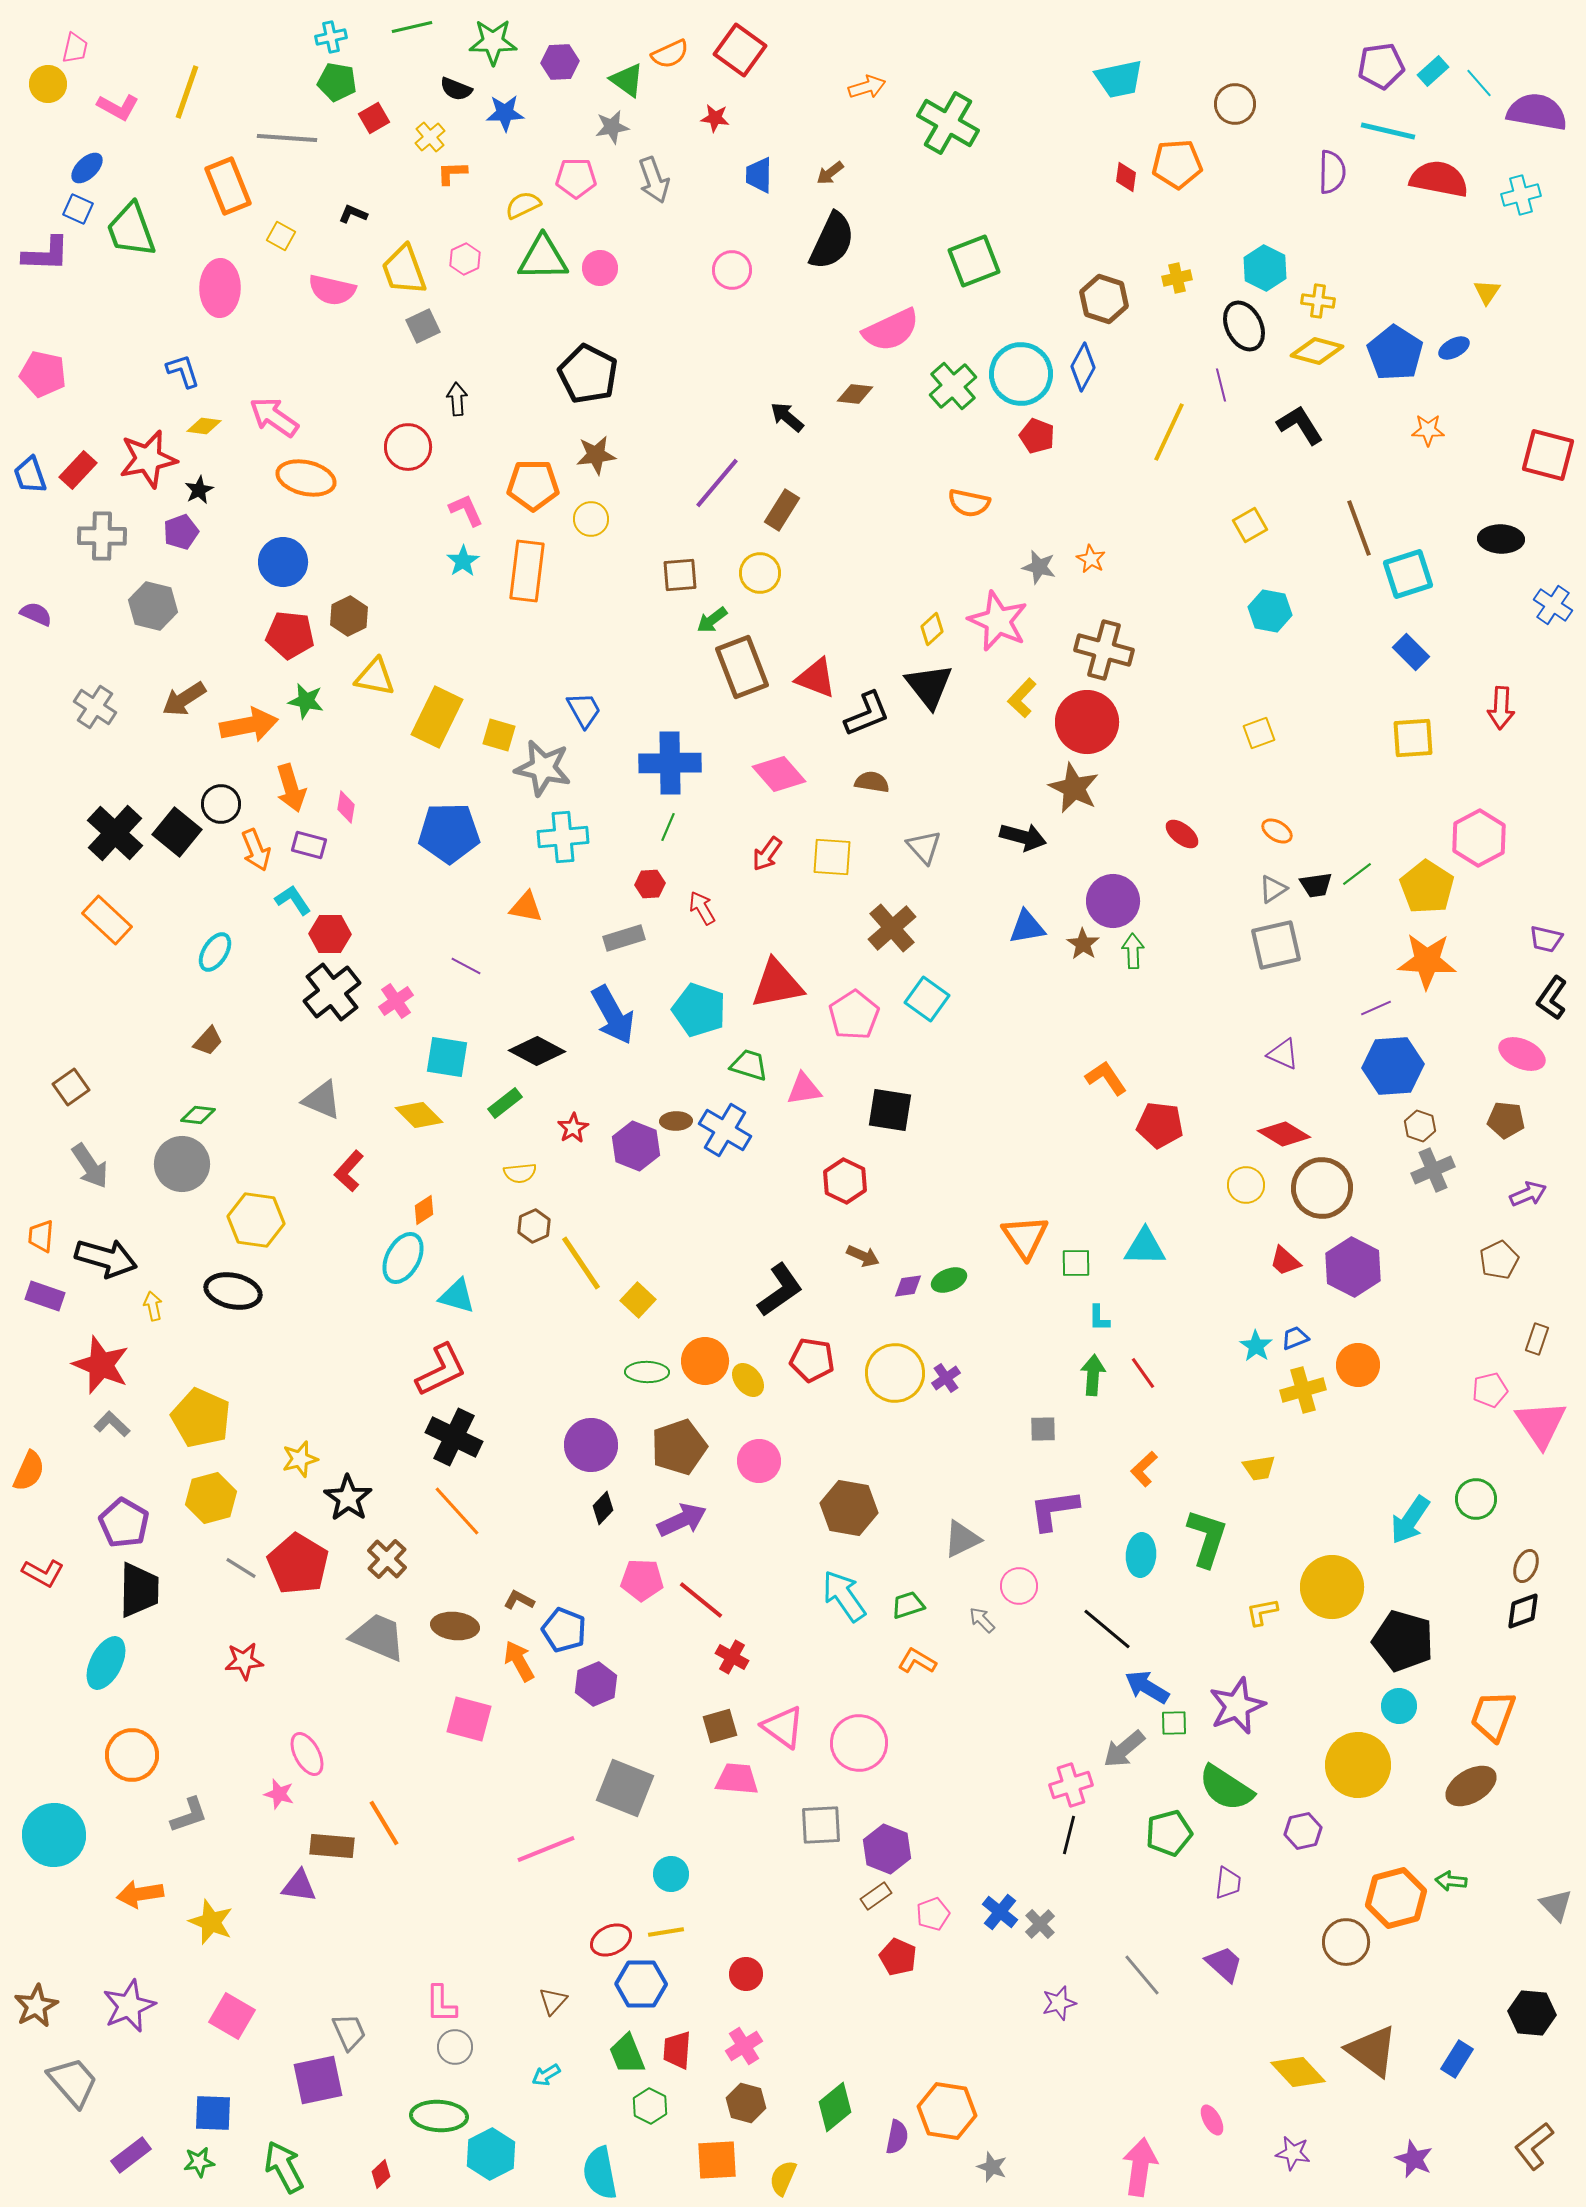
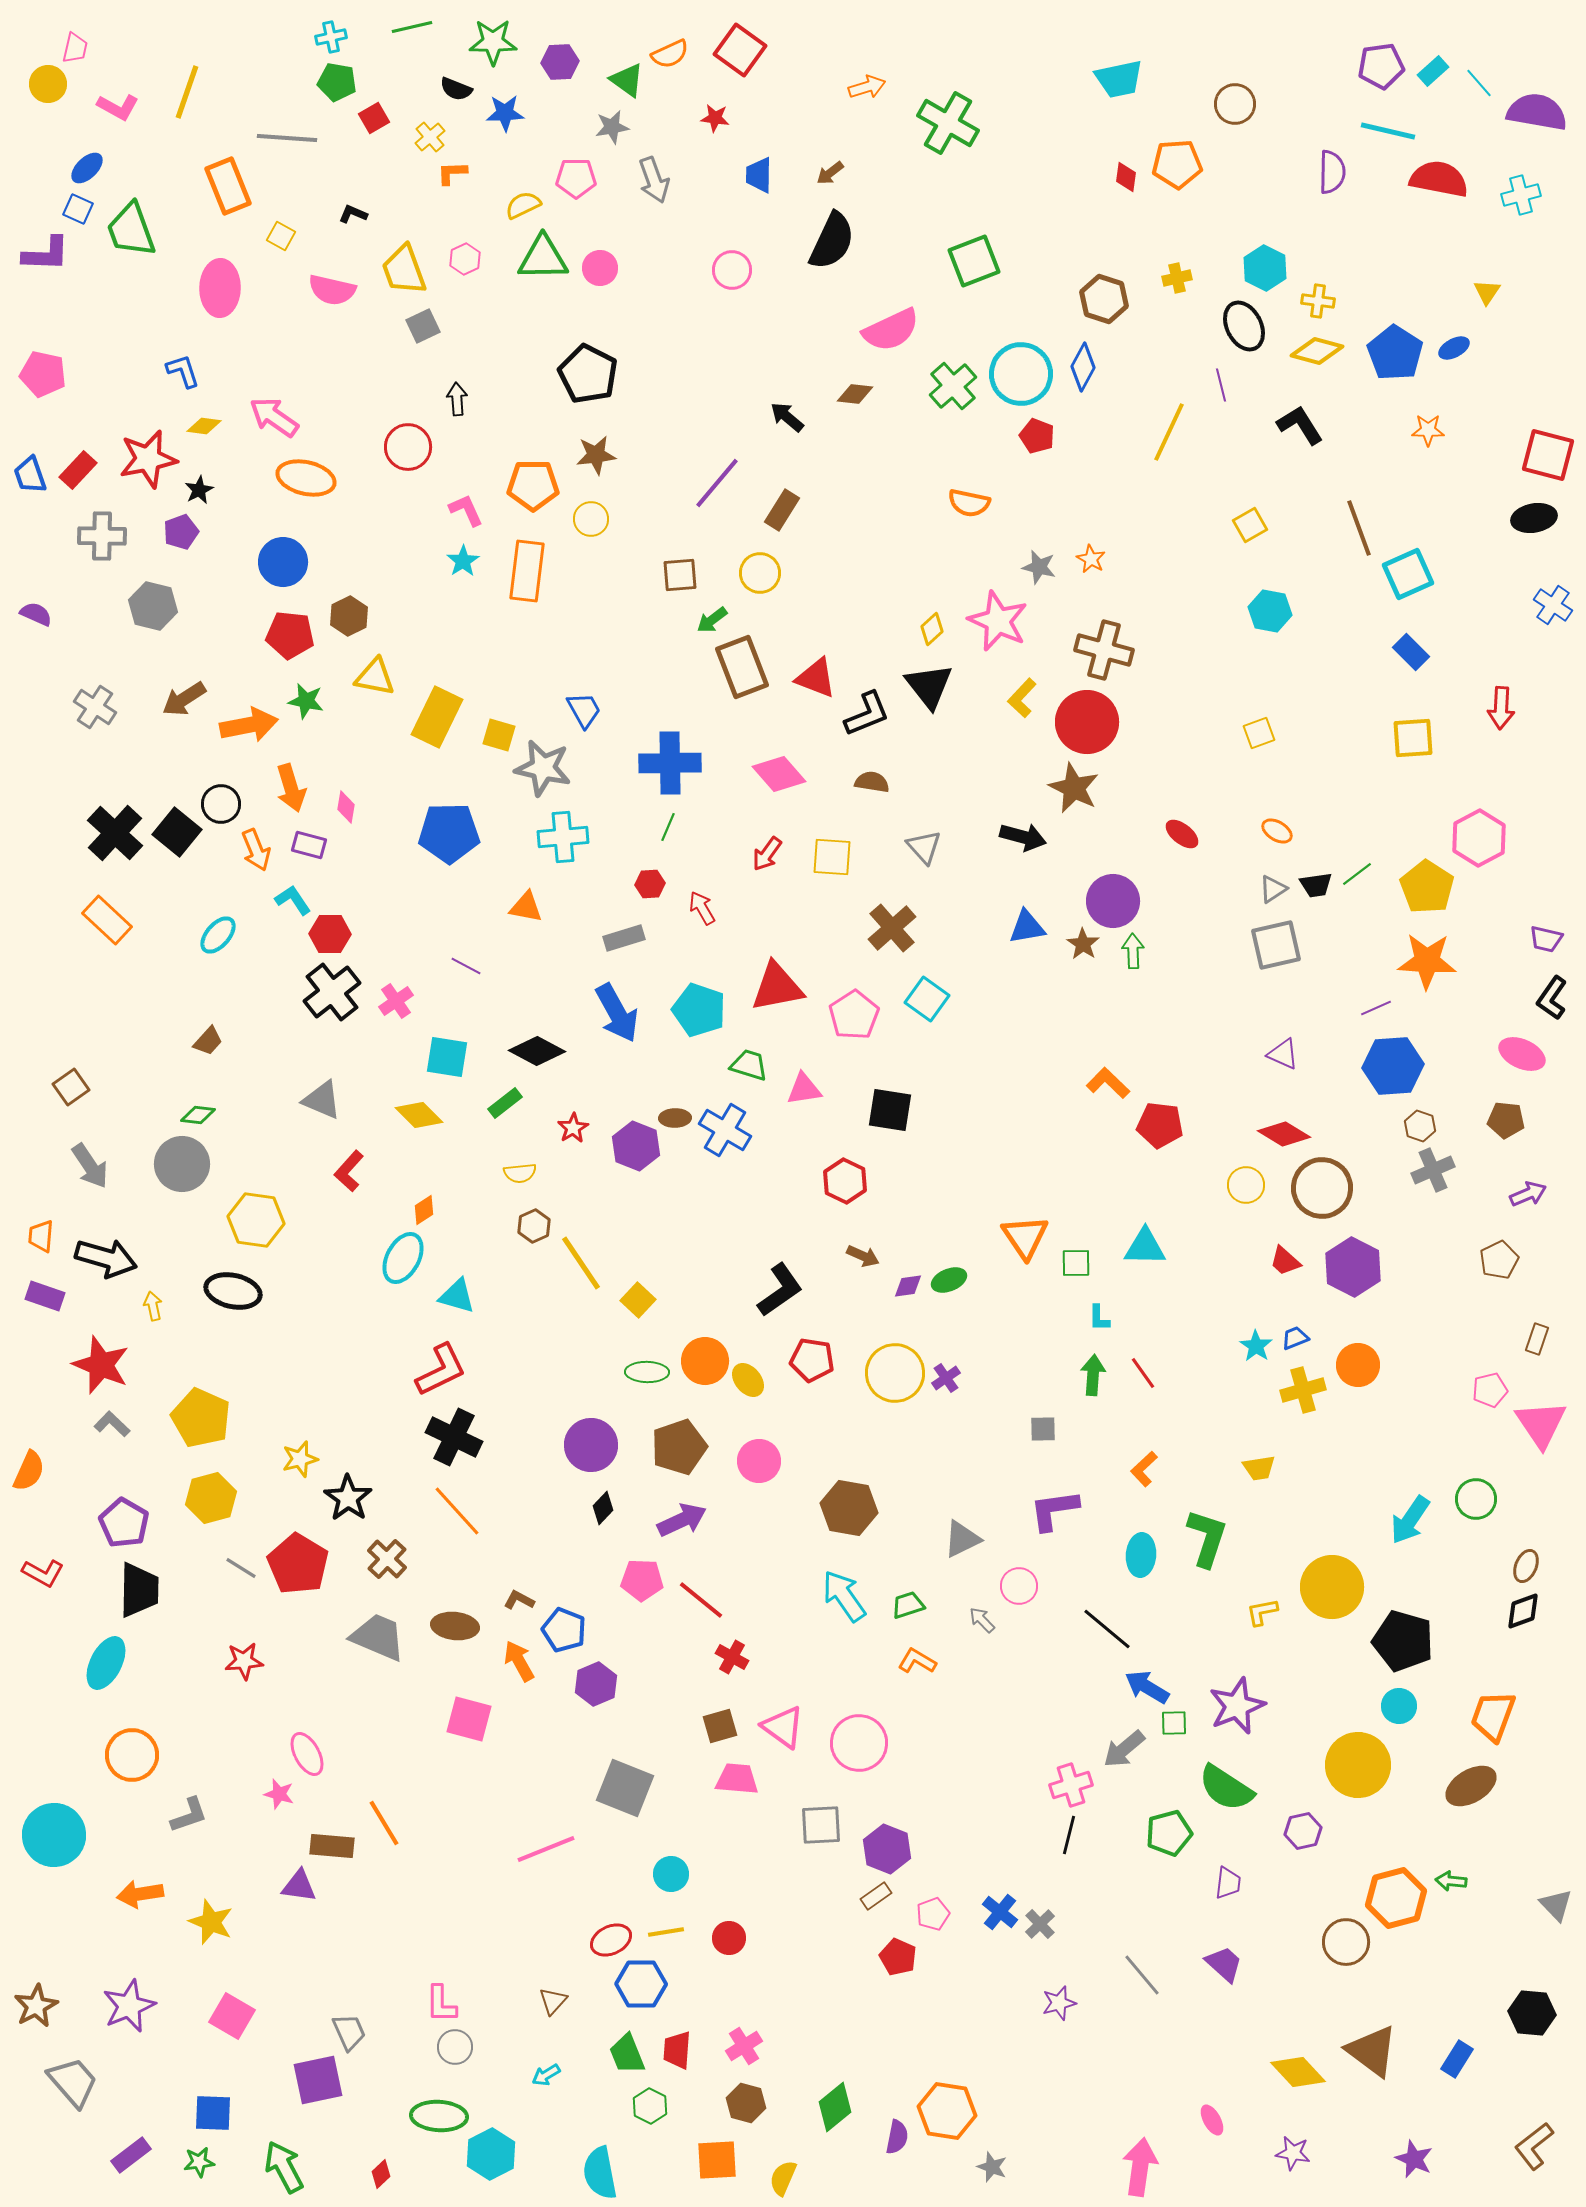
black ellipse at (1501, 539): moved 33 px right, 21 px up; rotated 12 degrees counterclockwise
cyan square at (1408, 574): rotated 6 degrees counterclockwise
cyan ellipse at (215, 952): moved 3 px right, 17 px up; rotated 9 degrees clockwise
red triangle at (777, 984): moved 3 px down
blue arrow at (613, 1015): moved 4 px right, 2 px up
orange L-shape at (1106, 1078): moved 2 px right, 5 px down; rotated 12 degrees counterclockwise
brown ellipse at (676, 1121): moved 1 px left, 3 px up
red circle at (746, 1974): moved 17 px left, 36 px up
